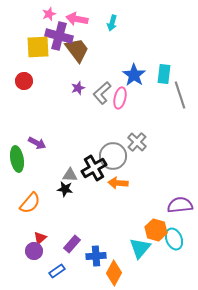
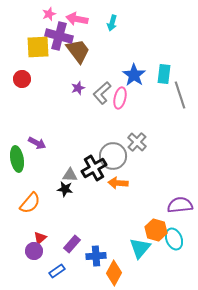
brown trapezoid: moved 1 px right, 1 px down
red circle: moved 2 px left, 2 px up
